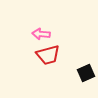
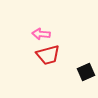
black square: moved 1 px up
